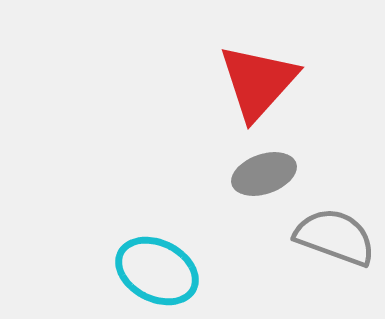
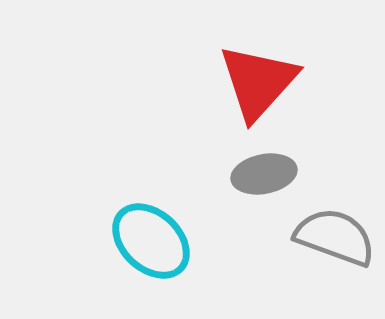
gray ellipse: rotated 8 degrees clockwise
cyan ellipse: moved 6 px left, 30 px up; rotated 16 degrees clockwise
